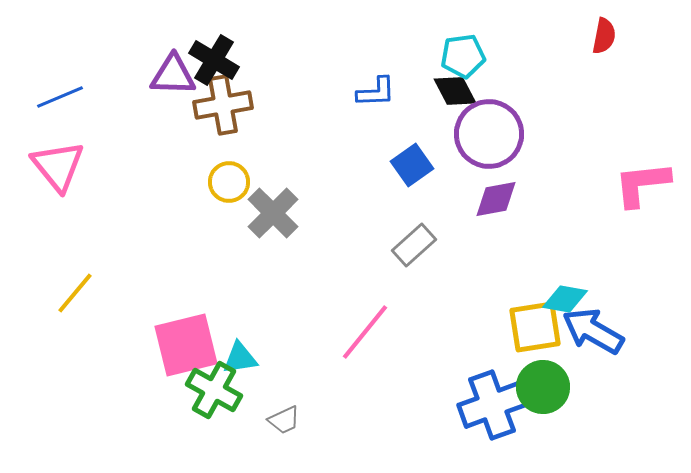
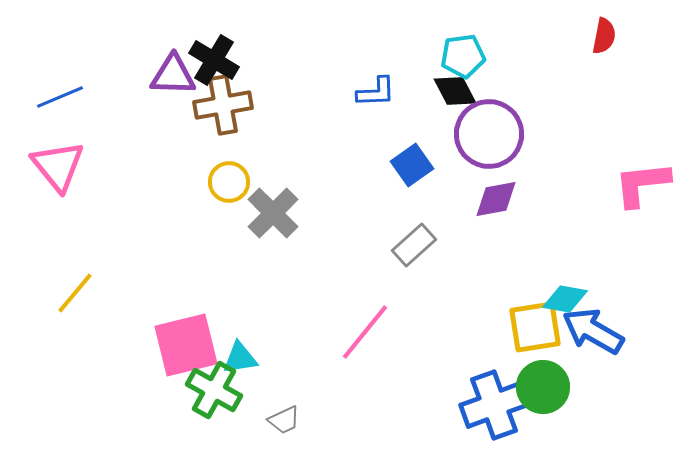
blue cross: moved 2 px right
